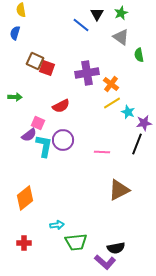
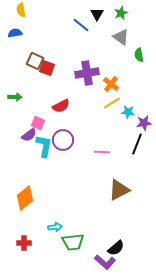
blue semicircle: rotated 64 degrees clockwise
cyan star: rotated 16 degrees counterclockwise
cyan arrow: moved 2 px left, 2 px down
green trapezoid: moved 3 px left
black semicircle: rotated 30 degrees counterclockwise
